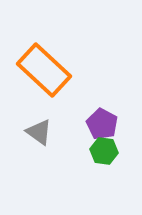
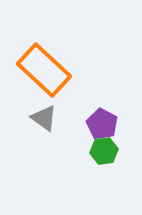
gray triangle: moved 5 px right, 14 px up
green hexagon: rotated 16 degrees counterclockwise
